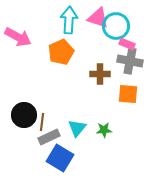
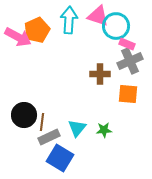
pink triangle: moved 2 px up
orange pentagon: moved 24 px left, 22 px up
gray cross: rotated 35 degrees counterclockwise
